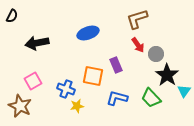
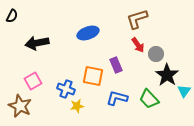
green trapezoid: moved 2 px left, 1 px down
